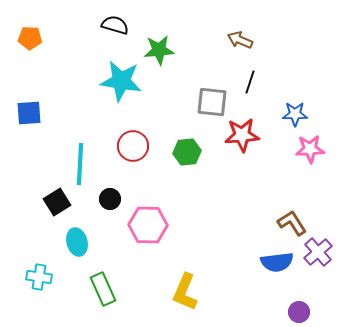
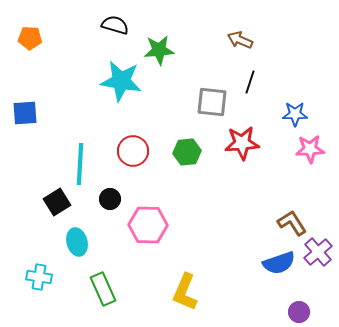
blue square: moved 4 px left
red star: moved 8 px down
red circle: moved 5 px down
blue semicircle: moved 2 px right, 1 px down; rotated 12 degrees counterclockwise
